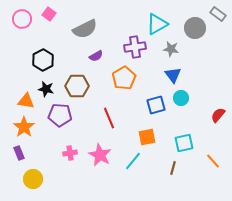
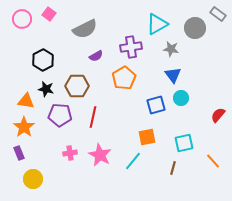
purple cross: moved 4 px left
red line: moved 16 px left, 1 px up; rotated 35 degrees clockwise
